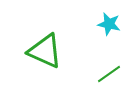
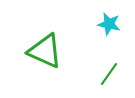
green line: rotated 20 degrees counterclockwise
